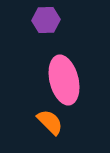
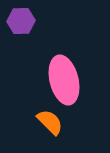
purple hexagon: moved 25 px left, 1 px down
